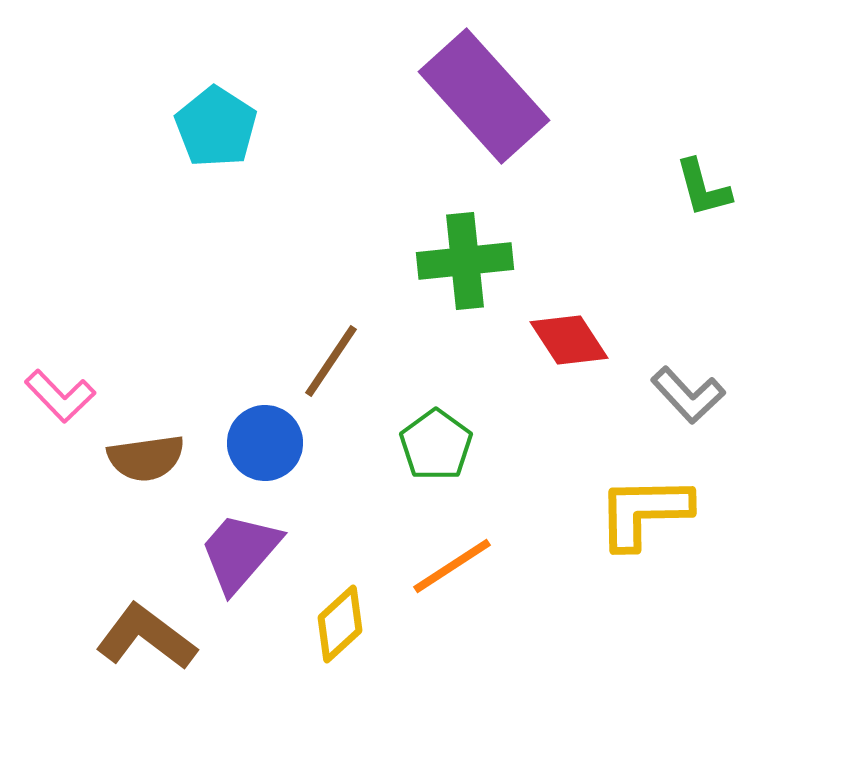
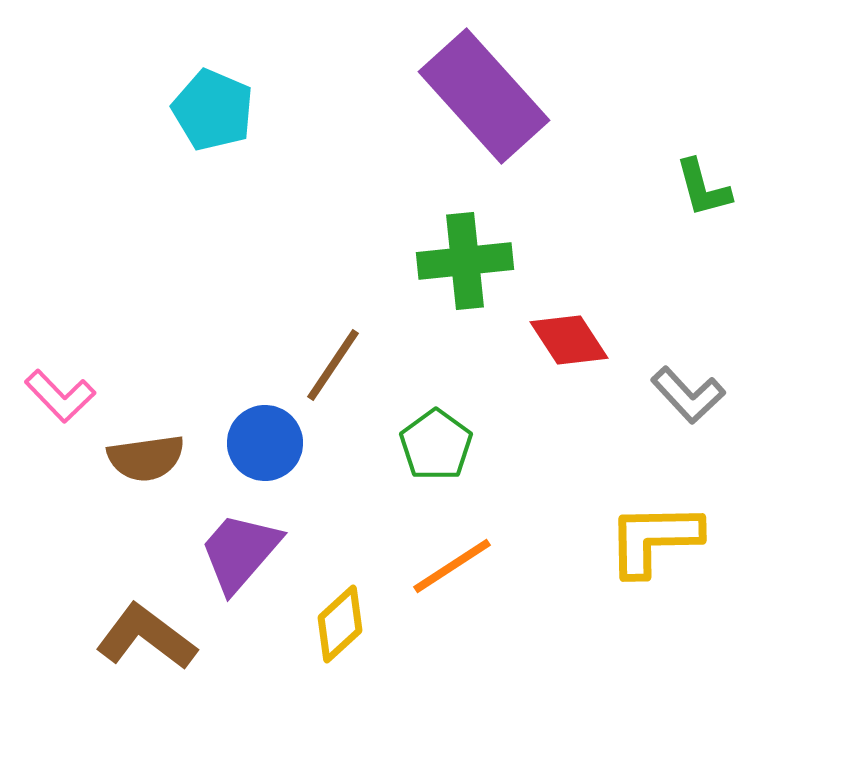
cyan pentagon: moved 3 px left, 17 px up; rotated 10 degrees counterclockwise
brown line: moved 2 px right, 4 px down
yellow L-shape: moved 10 px right, 27 px down
